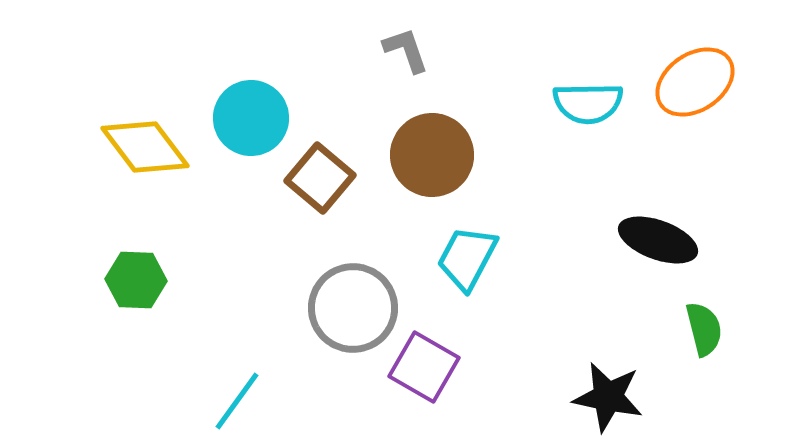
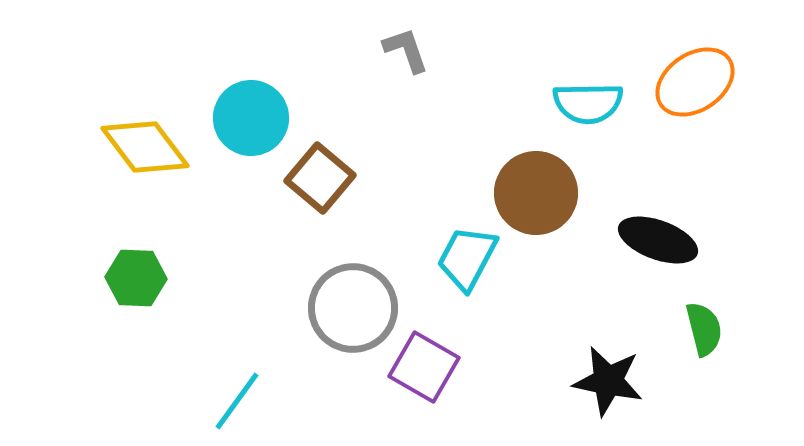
brown circle: moved 104 px right, 38 px down
green hexagon: moved 2 px up
black star: moved 16 px up
